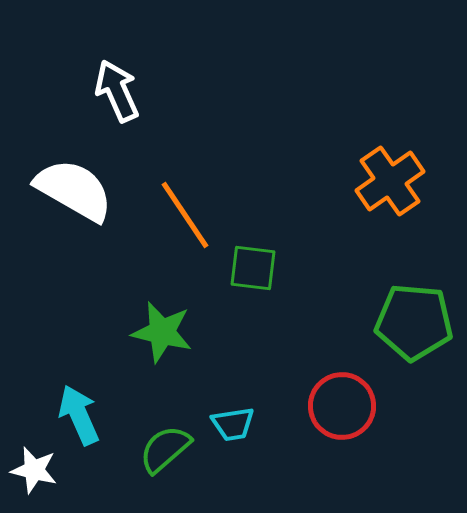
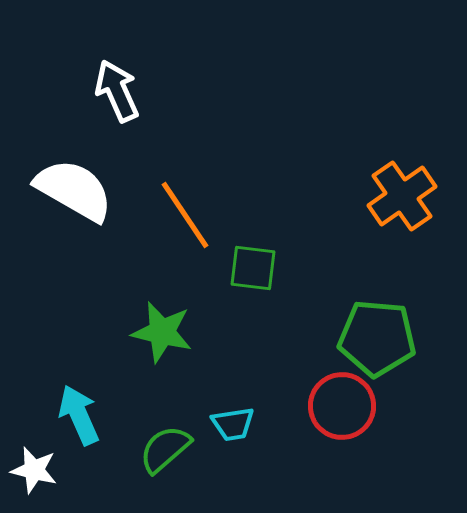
orange cross: moved 12 px right, 15 px down
green pentagon: moved 37 px left, 16 px down
